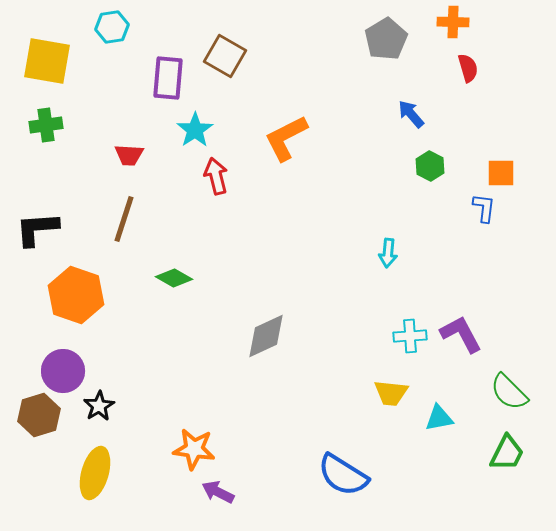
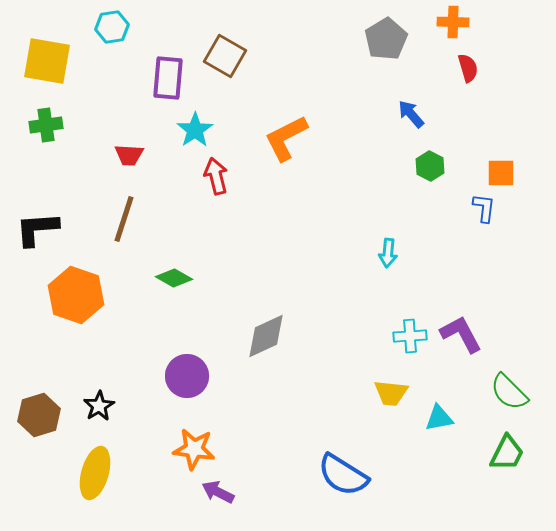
purple circle: moved 124 px right, 5 px down
